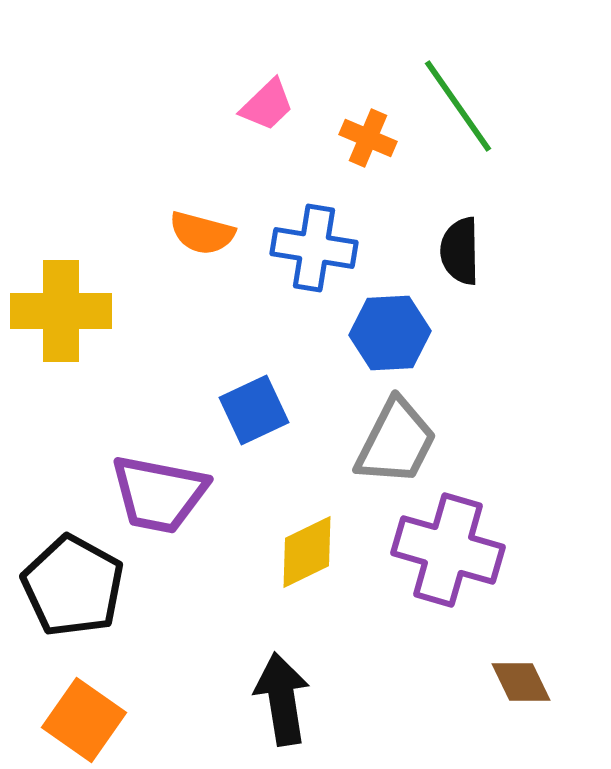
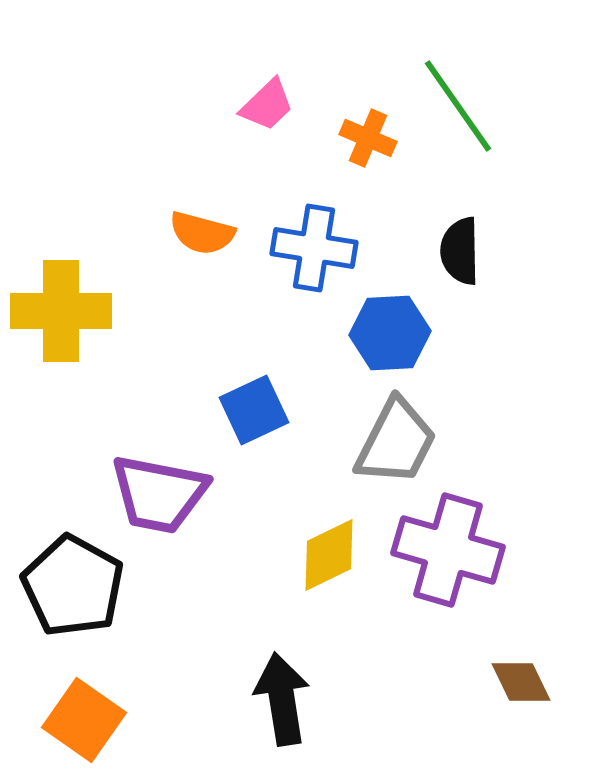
yellow diamond: moved 22 px right, 3 px down
